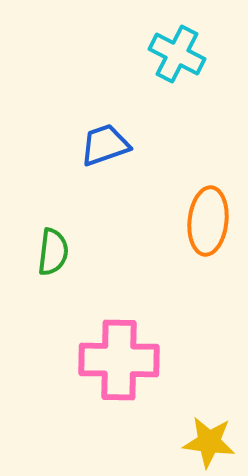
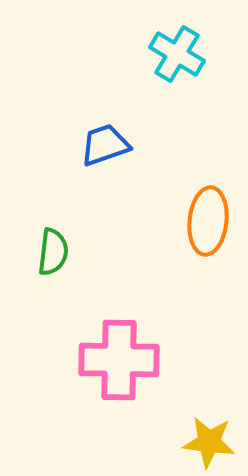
cyan cross: rotated 4 degrees clockwise
